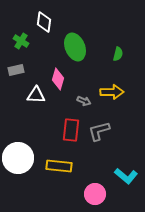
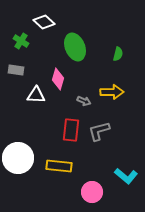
white diamond: rotated 55 degrees counterclockwise
gray rectangle: rotated 21 degrees clockwise
pink circle: moved 3 px left, 2 px up
